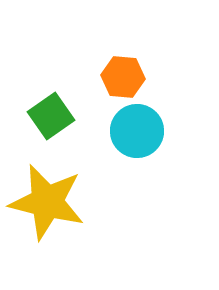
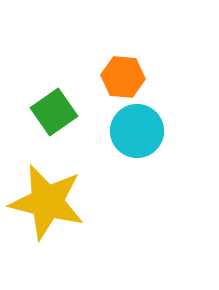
green square: moved 3 px right, 4 px up
